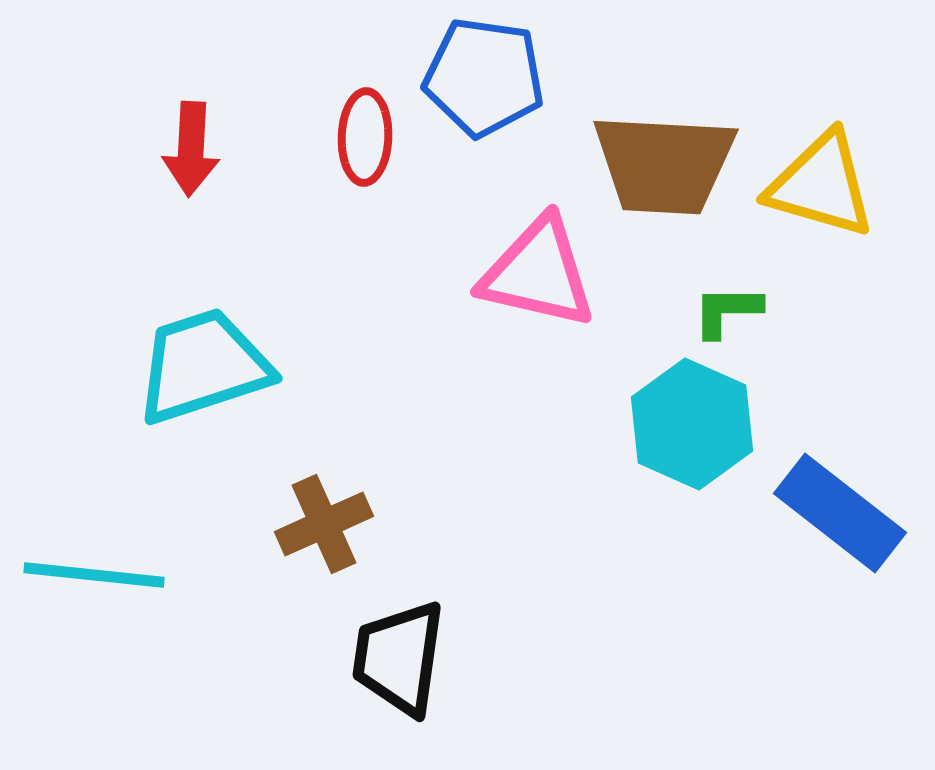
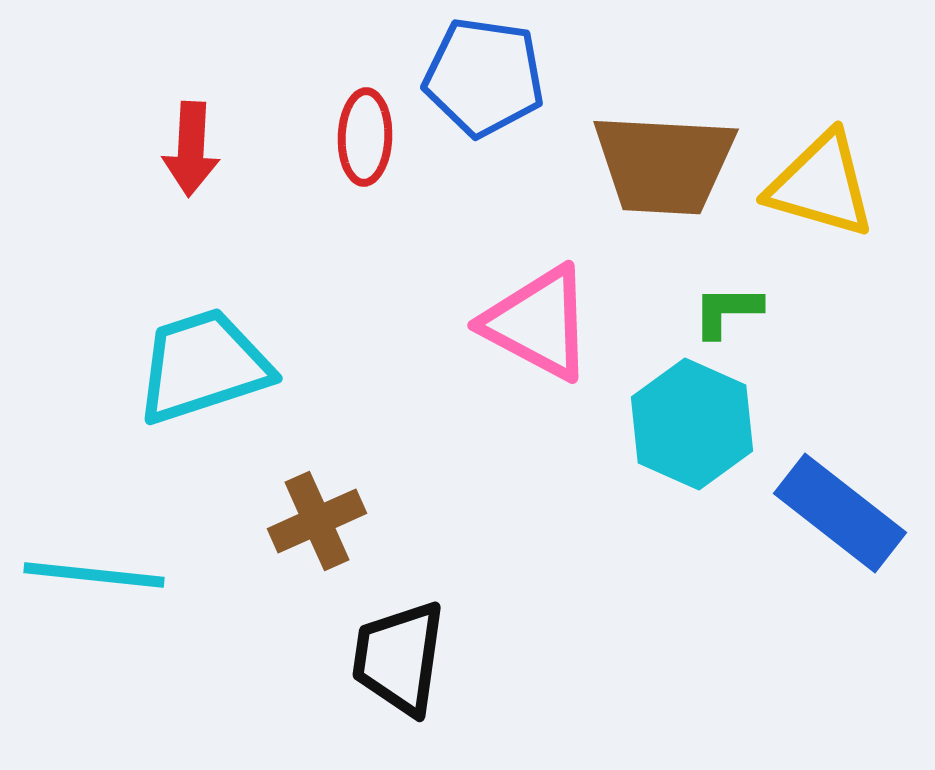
pink triangle: moved 50 px down; rotated 15 degrees clockwise
brown cross: moved 7 px left, 3 px up
